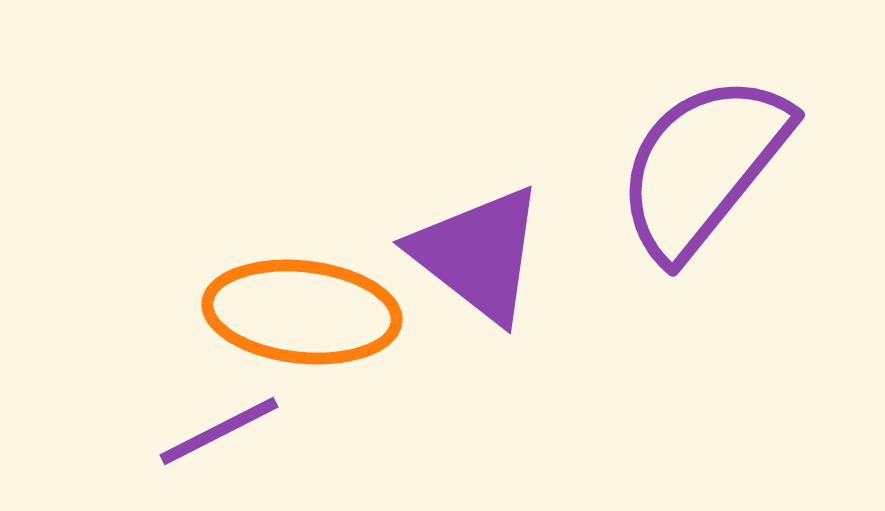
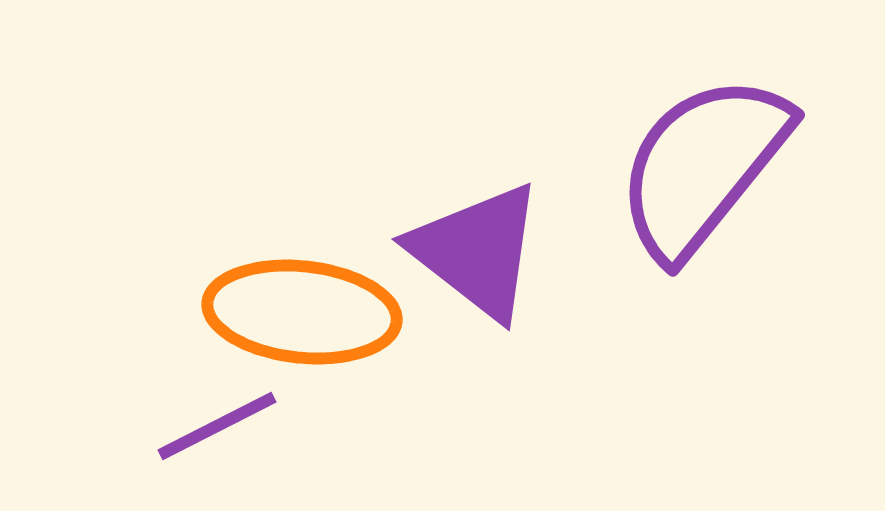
purple triangle: moved 1 px left, 3 px up
purple line: moved 2 px left, 5 px up
